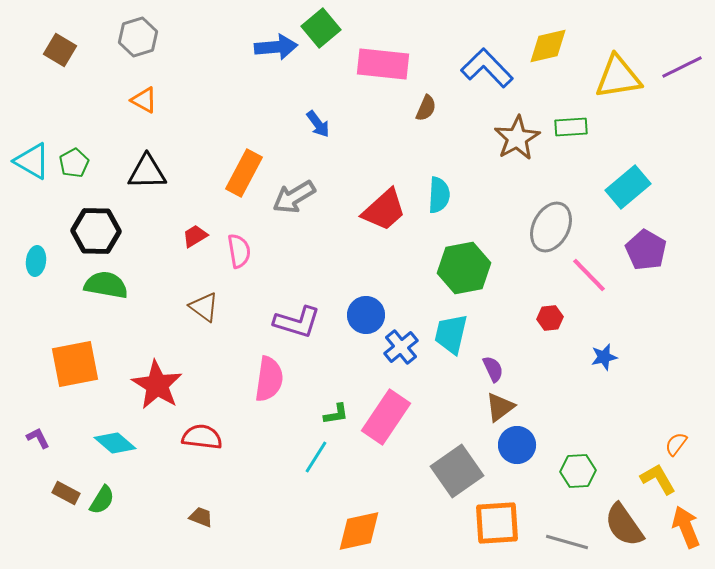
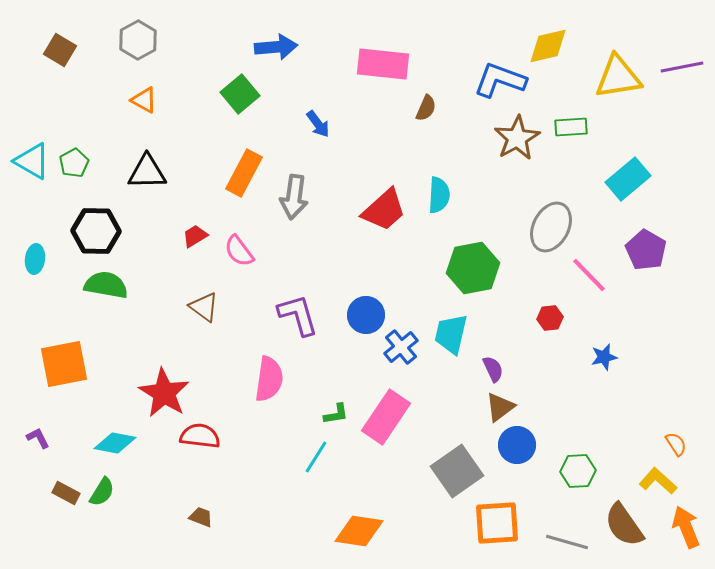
green square at (321, 28): moved 81 px left, 66 px down
gray hexagon at (138, 37): moved 3 px down; rotated 12 degrees counterclockwise
purple line at (682, 67): rotated 15 degrees clockwise
blue L-shape at (487, 68): moved 13 px right, 12 px down; rotated 26 degrees counterclockwise
cyan rectangle at (628, 187): moved 8 px up
gray arrow at (294, 197): rotated 51 degrees counterclockwise
pink semicircle at (239, 251): rotated 152 degrees clockwise
cyan ellipse at (36, 261): moved 1 px left, 2 px up
green hexagon at (464, 268): moved 9 px right
purple L-shape at (297, 322): moved 1 px right, 7 px up; rotated 123 degrees counterclockwise
orange square at (75, 364): moved 11 px left
red star at (157, 385): moved 7 px right, 8 px down
red semicircle at (202, 437): moved 2 px left, 1 px up
cyan diamond at (115, 443): rotated 30 degrees counterclockwise
orange semicircle at (676, 444): rotated 110 degrees clockwise
yellow L-shape at (658, 479): moved 2 px down; rotated 18 degrees counterclockwise
green semicircle at (102, 500): moved 8 px up
orange diamond at (359, 531): rotated 21 degrees clockwise
